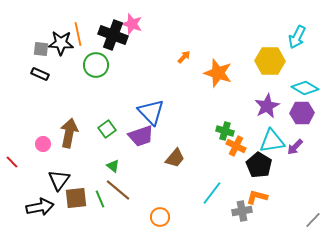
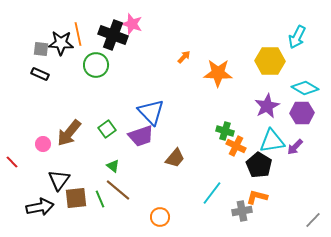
orange star: rotated 16 degrees counterclockwise
brown arrow: rotated 152 degrees counterclockwise
